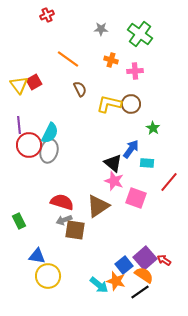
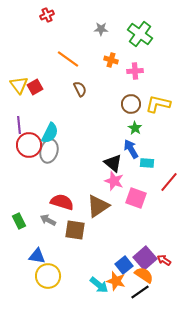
red square: moved 1 px right, 5 px down
yellow L-shape: moved 49 px right
green star: moved 18 px left
blue arrow: rotated 66 degrees counterclockwise
gray arrow: moved 16 px left; rotated 49 degrees clockwise
